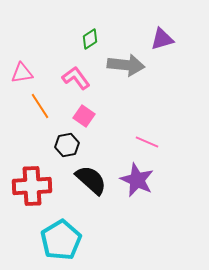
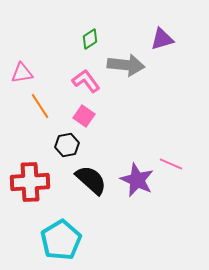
pink L-shape: moved 10 px right, 3 px down
pink line: moved 24 px right, 22 px down
red cross: moved 2 px left, 4 px up
